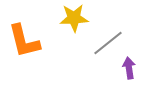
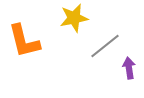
yellow star: rotated 8 degrees counterclockwise
gray line: moved 3 px left, 3 px down
